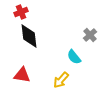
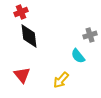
gray cross: rotated 24 degrees clockwise
cyan semicircle: moved 4 px right, 1 px up
red triangle: rotated 42 degrees clockwise
